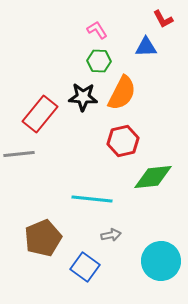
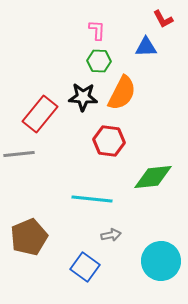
pink L-shape: rotated 35 degrees clockwise
red hexagon: moved 14 px left; rotated 20 degrees clockwise
brown pentagon: moved 14 px left, 1 px up
